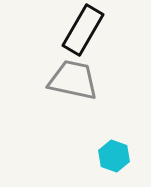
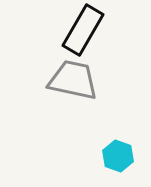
cyan hexagon: moved 4 px right
